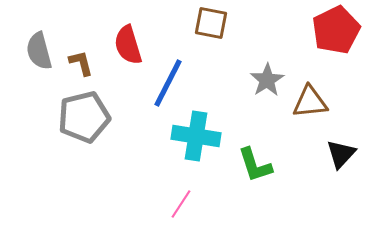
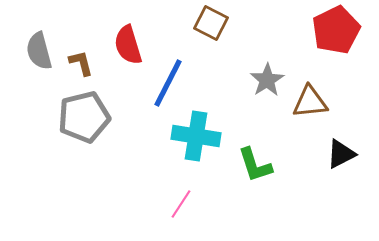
brown square: rotated 16 degrees clockwise
black triangle: rotated 20 degrees clockwise
